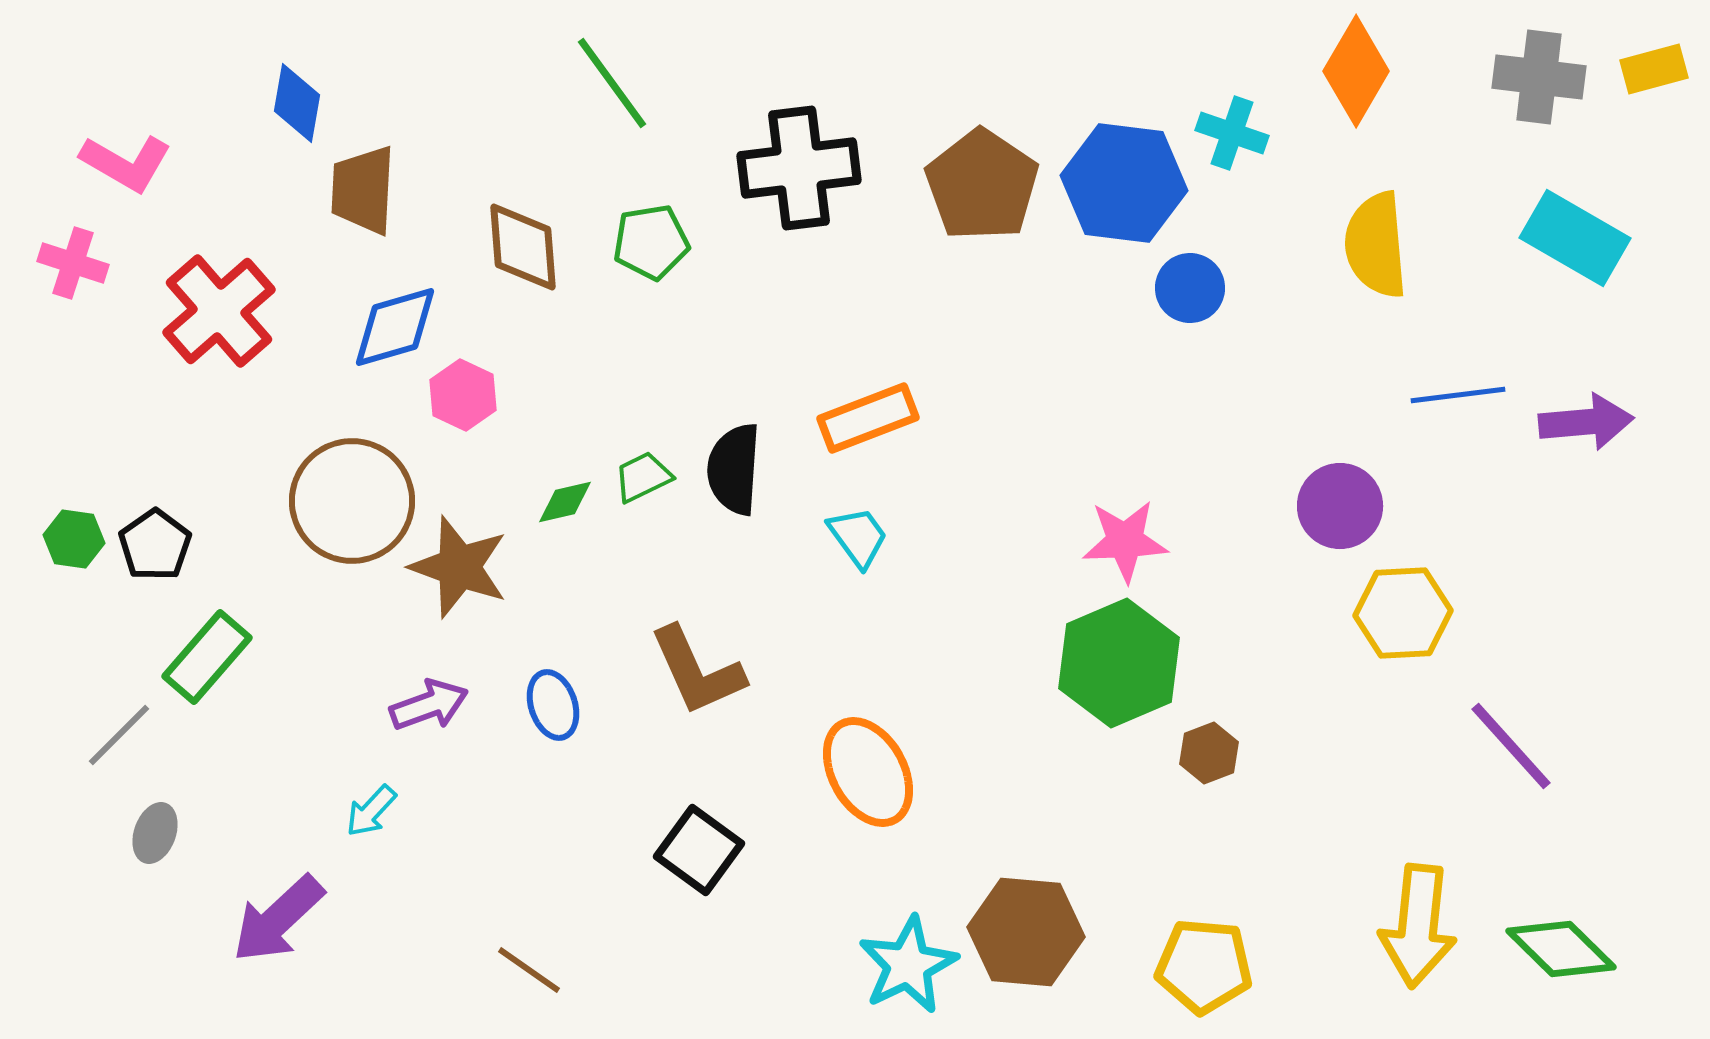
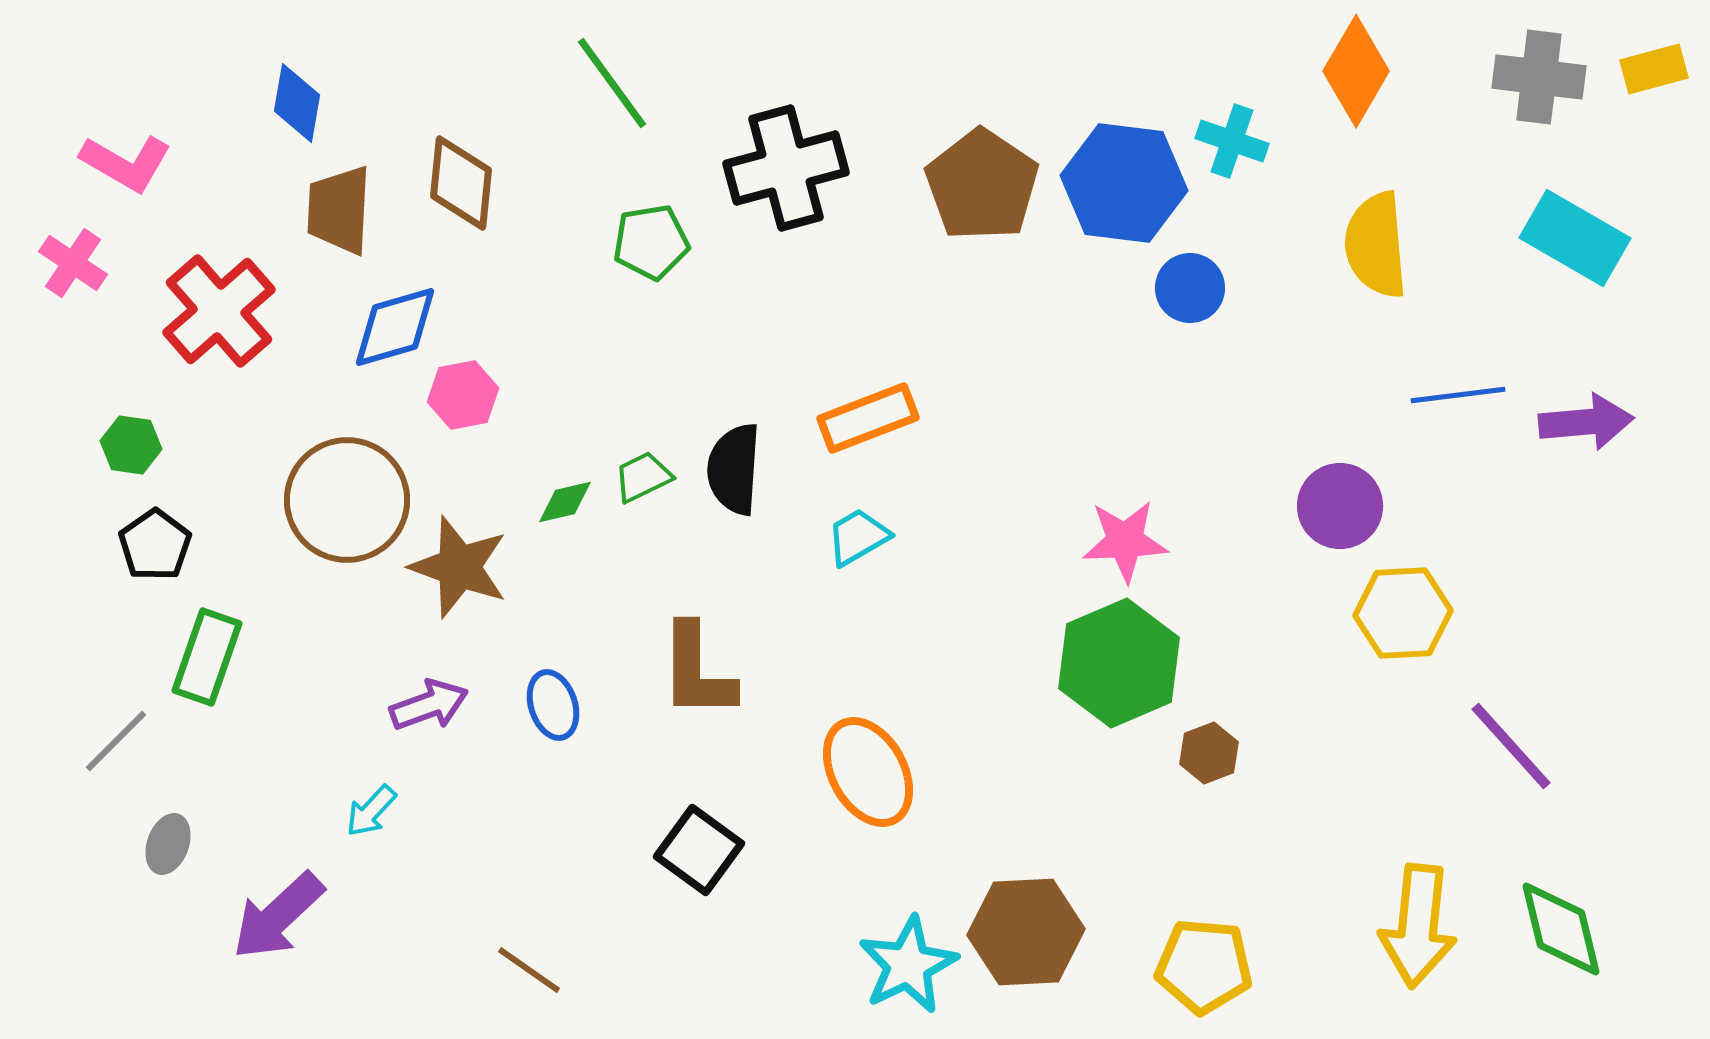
cyan cross at (1232, 133): moved 8 px down
black cross at (799, 168): moved 13 px left; rotated 8 degrees counterclockwise
brown trapezoid at (363, 190): moved 24 px left, 20 px down
brown diamond at (523, 247): moved 62 px left, 64 px up; rotated 10 degrees clockwise
pink cross at (73, 263): rotated 16 degrees clockwise
pink hexagon at (463, 395): rotated 24 degrees clockwise
brown circle at (352, 501): moved 5 px left, 1 px up
cyan trapezoid at (858, 537): rotated 84 degrees counterclockwise
green hexagon at (74, 539): moved 57 px right, 94 px up
green rectangle at (207, 657): rotated 22 degrees counterclockwise
brown L-shape at (697, 671): rotated 24 degrees clockwise
gray line at (119, 735): moved 3 px left, 6 px down
gray ellipse at (155, 833): moved 13 px right, 11 px down
purple arrow at (278, 919): moved 3 px up
brown hexagon at (1026, 932): rotated 8 degrees counterclockwise
green diamond at (1561, 949): moved 20 px up; rotated 32 degrees clockwise
